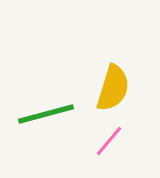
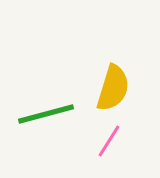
pink line: rotated 8 degrees counterclockwise
